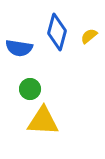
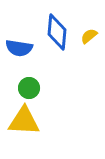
blue diamond: rotated 9 degrees counterclockwise
green circle: moved 1 px left, 1 px up
yellow triangle: moved 19 px left
